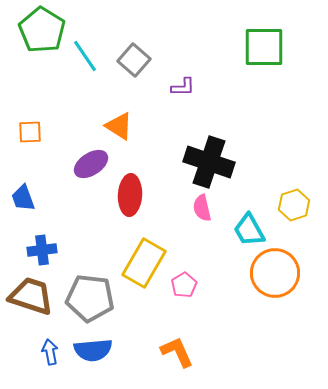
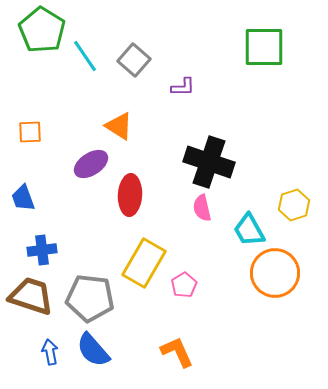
blue semicircle: rotated 54 degrees clockwise
